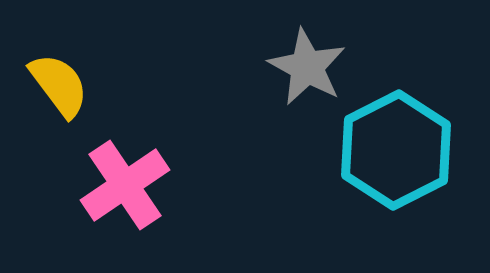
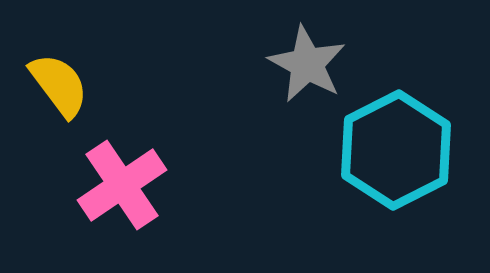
gray star: moved 3 px up
pink cross: moved 3 px left
